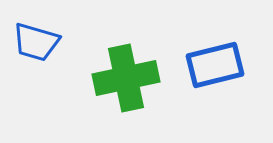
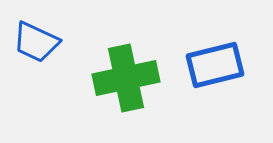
blue trapezoid: rotated 9 degrees clockwise
